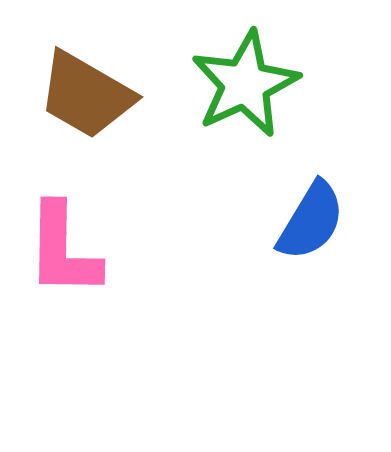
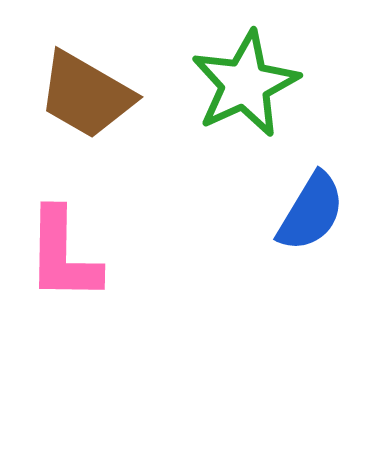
blue semicircle: moved 9 px up
pink L-shape: moved 5 px down
